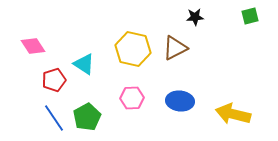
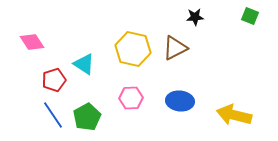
green square: rotated 36 degrees clockwise
pink diamond: moved 1 px left, 4 px up
pink hexagon: moved 1 px left
yellow arrow: moved 1 px right, 1 px down
blue line: moved 1 px left, 3 px up
